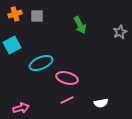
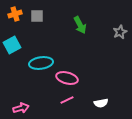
cyan ellipse: rotated 15 degrees clockwise
